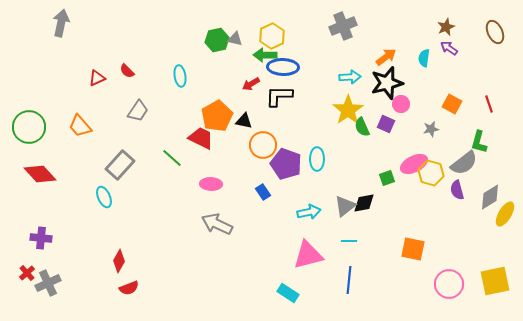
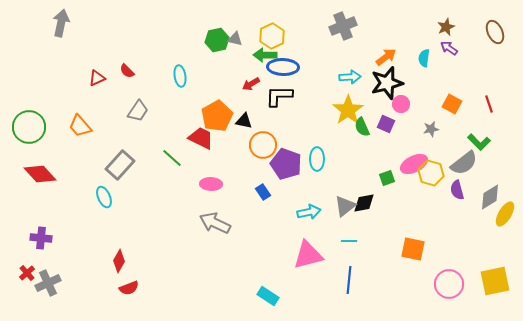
green L-shape at (479, 142): rotated 60 degrees counterclockwise
gray arrow at (217, 224): moved 2 px left, 1 px up
cyan rectangle at (288, 293): moved 20 px left, 3 px down
